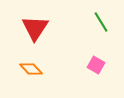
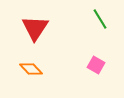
green line: moved 1 px left, 3 px up
